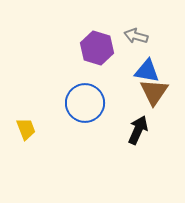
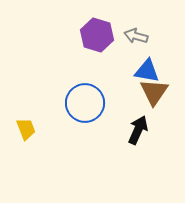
purple hexagon: moved 13 px up
